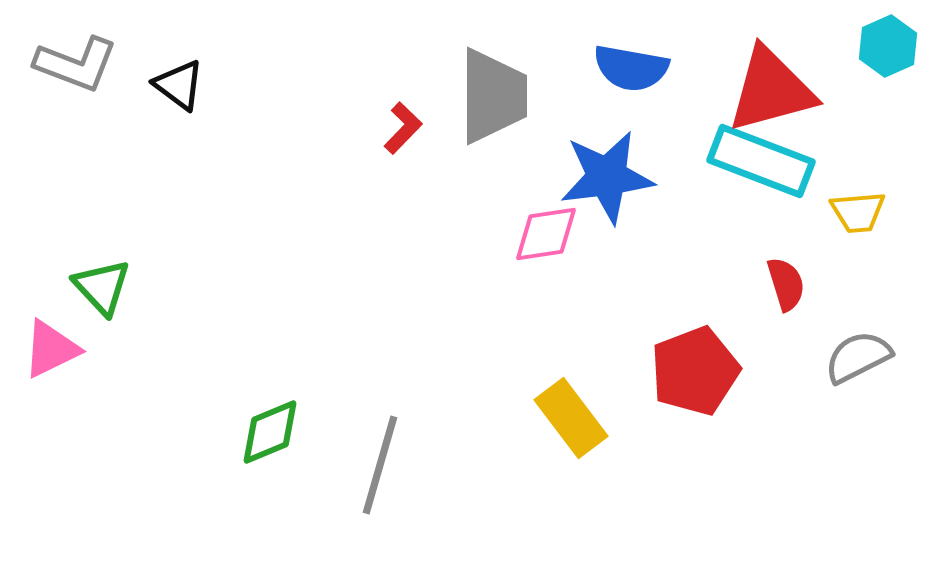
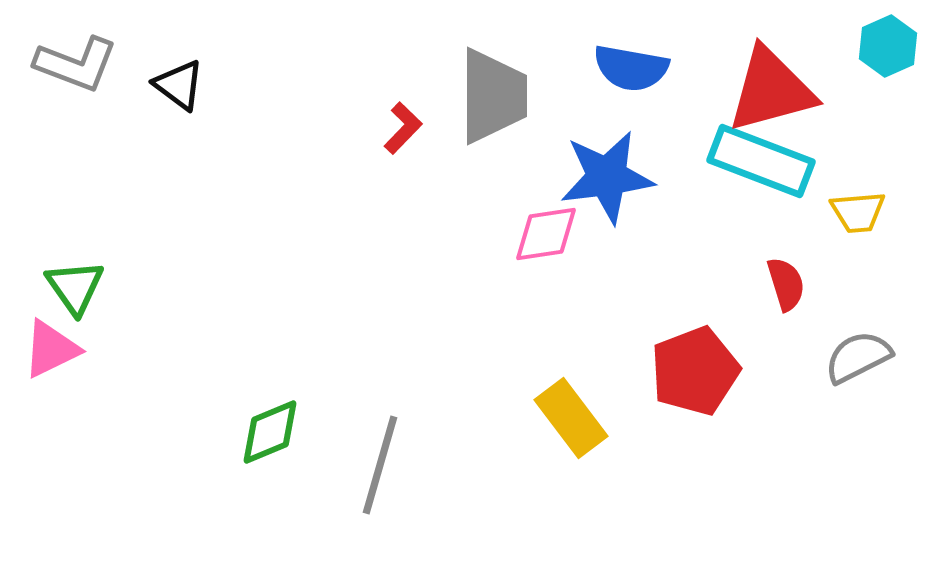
green triangle: moved 27 px left; rotated 8 degrees clockwise
